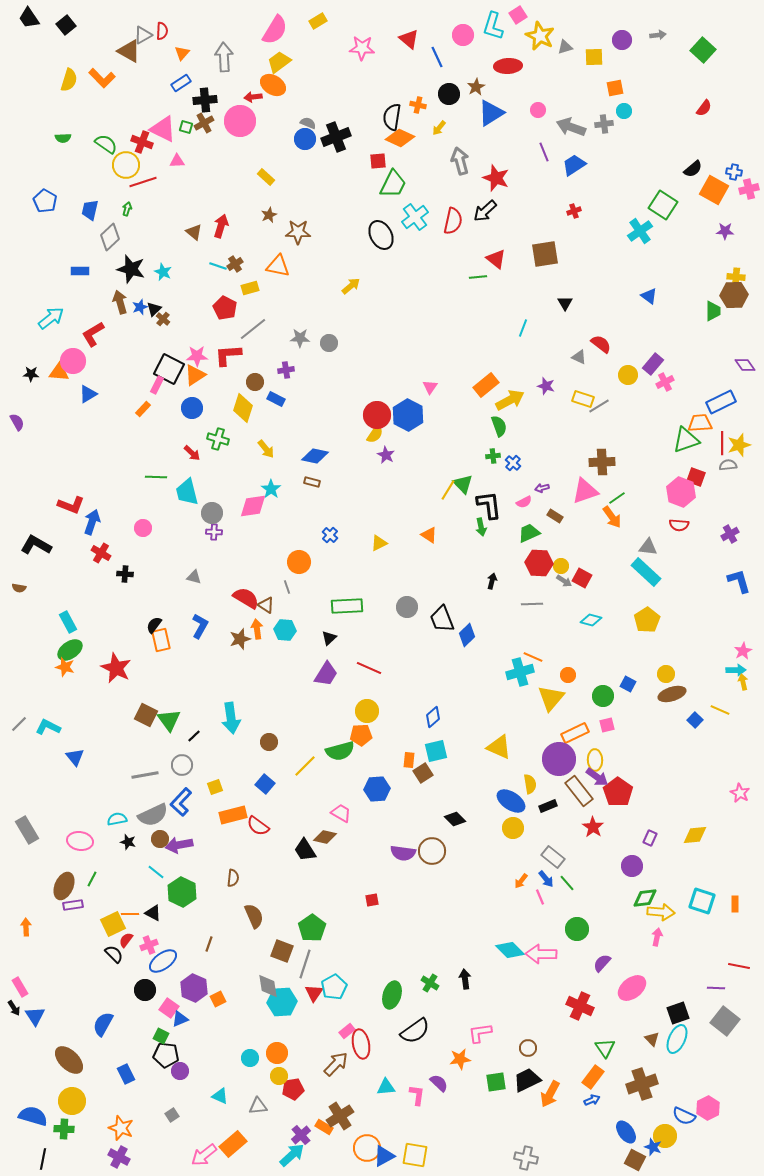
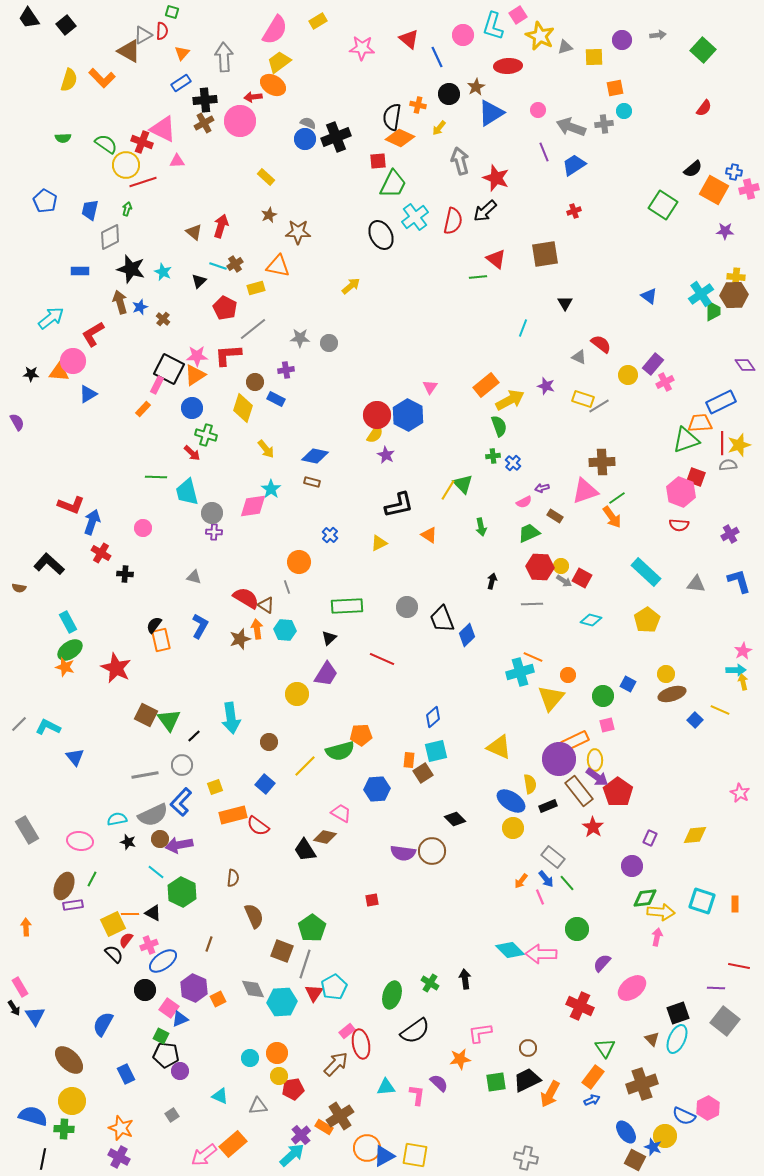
green square at (186, 127): moved 14 px left, 115 px up
cyan cross at (640, 231): moved 61 px right, 63 px down
gray diamond at (110, 237): rotated 16 degrees clockwise
yellow rectangle at (250, 288): moved 6 px right
black triangle at (154, 309): moved 45 px right, 28 px up
green cross at (218, 439): moved 12 px left, 4 px up
black L-shape at (489, 505): moved 90 px left; rotated 84 degrees clockwise
black L-shape at (36, 545): moved 13 px right, 19 px down; rotated 12 degrees clockwise
gray triangle at (648, 547): moved 48 px right, 37 px down
red hexagon at (539, 563): moved 1 px right, 4 px down
red line at (369, 668): moved 13 px right, 9 px up
yellow circle at (367, 711): moved 70 px left, 17 px up
orange rectangle at (575, 733): moved 8 px down
gray diamond at (268, 986): moved 15 px left, 3 px down; rotated 15 degrees counterclockwise
